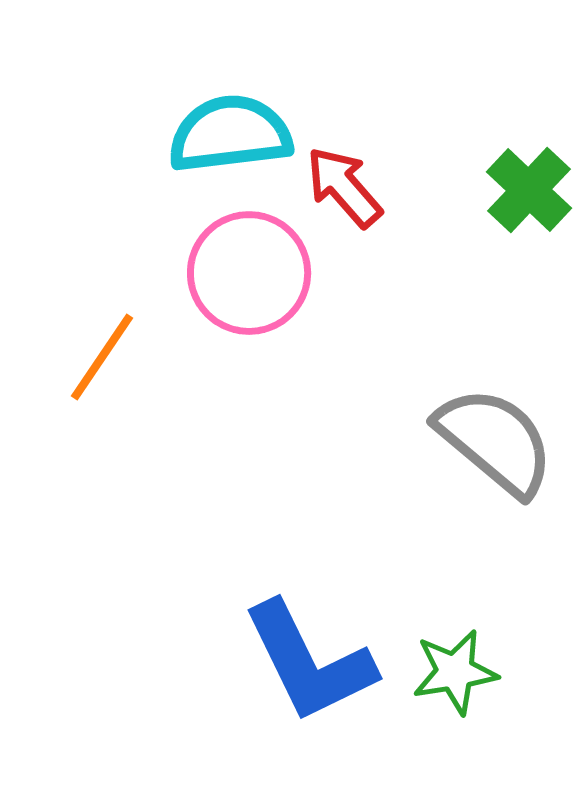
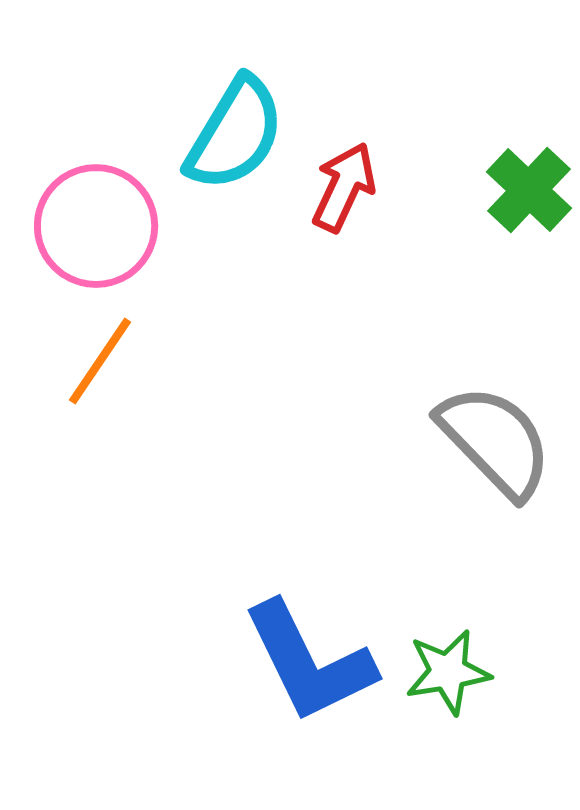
cyan semicircle: moved 5 px right; rotated 128 degrees clockwise
red arrow: rotated 66 degrees clockwise
pink circle: moved 153 px left, 47 px up
orange line: moved 2 px left, 4 px down
gray semicircle: rotated 6 degrees clockwise
green star: moved 7 px left
